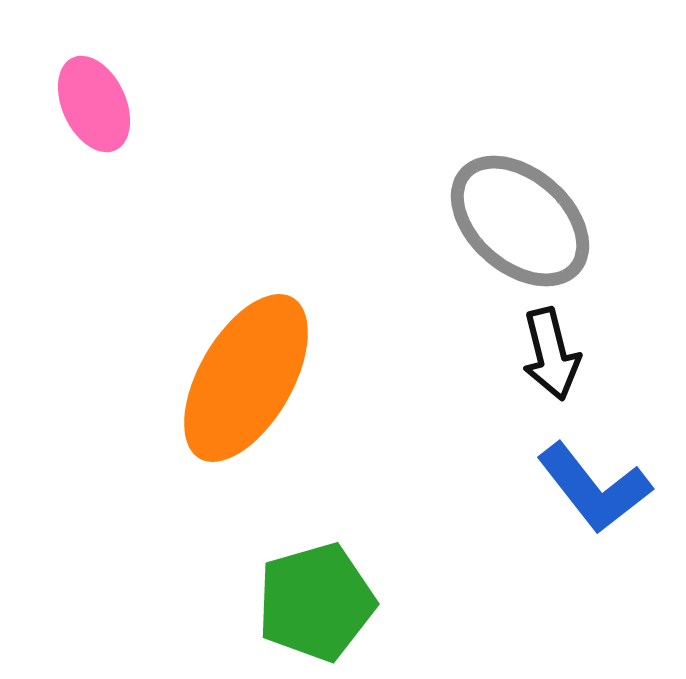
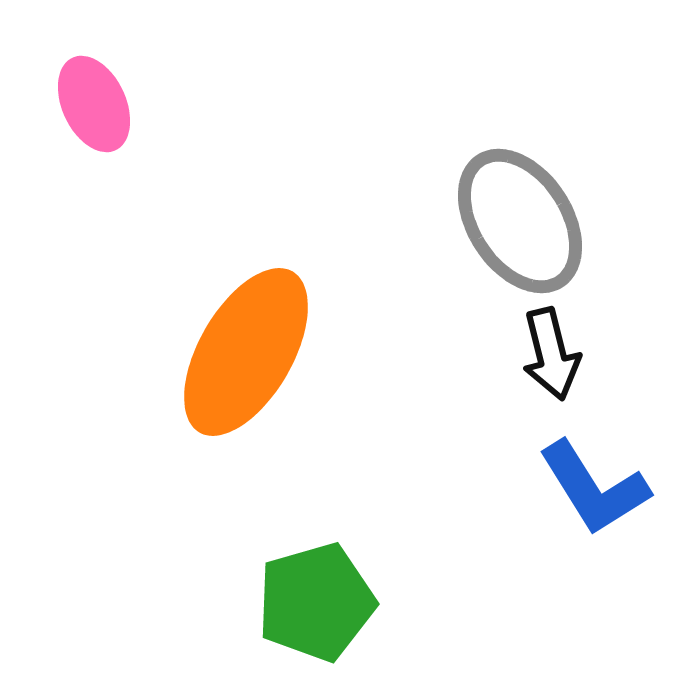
gray ellipse: rotated 16 degrees clockwise
orange ellipse: moved 26 px up
blue L-shape: rotated 6 degrees clockwise
